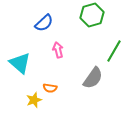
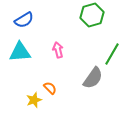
blue semicircle: moved 20 px left, 3 px up; rotated 12 degrees clockwise
green line: moved 2 px left, 3 px down
cyan triangle: moved 11 px up; rotated 45 degrees counterclockwise
orange semicircle: rotated 144 degrees counterclockwise
